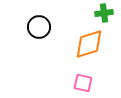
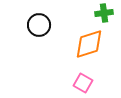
black circle: moved 2 px up
pink square: rotated 18 degrees clockwise
